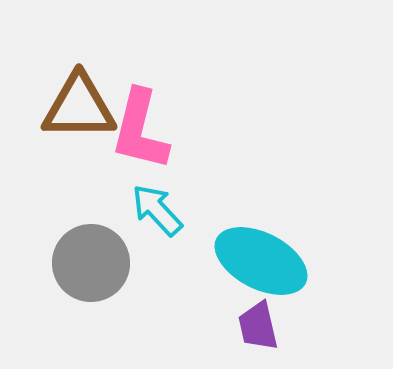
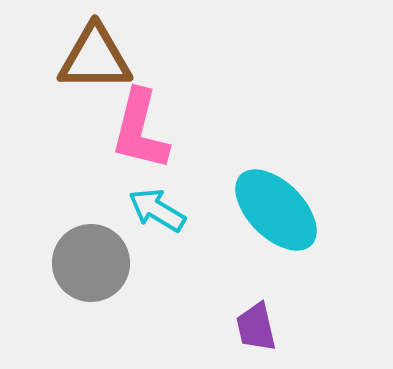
brown triangle: moved 16 px right, 49 px up
cyan arrow: rotated 16 degrees counterclockwise
cyan ellipse: moved 15 px right, 51 px up; rotated 18 degrees clockwise
purple trapezoid: moved 2 px left, 1 px down
